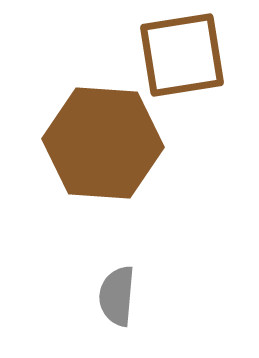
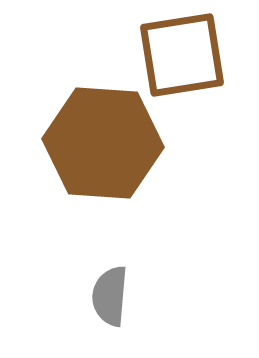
gray semicircle: moved 7 px left
